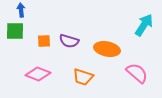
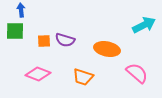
cyan arrow: rotated 30 degrees clockwise
purple semicircle: moved 4 px left, 1 px up
